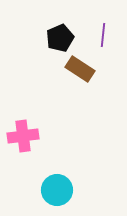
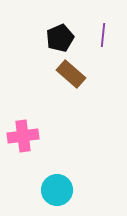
brown rectangle: moved 9 px left, 5 px down; rotated 8 degrees clockwise
